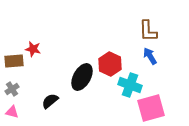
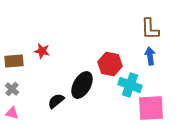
brown L-shape: moved 2 px right, 2 px up
red star: moved 9 px right, 2 px down
blue arrow: rotated 24 degrees clockwise
red hexagon: rotated 15 degrees counterclockwise
black ellipse: moved 8 px down
gray cross: rotated 16 degrees counterclockwise
black semicircle: moved 6 px right
pink square: rotated 12 degrees clockwise
pink triangle: moved 1 px down
